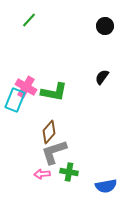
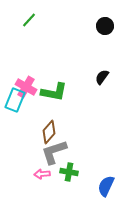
blue semicircle: rotated 125 degrees clockwise
